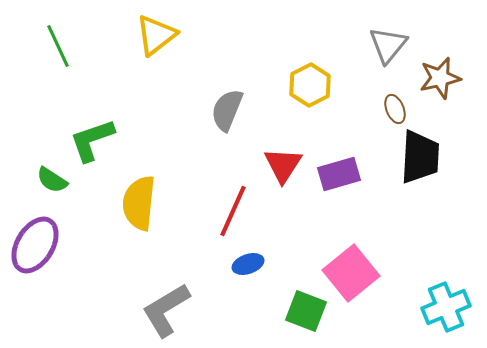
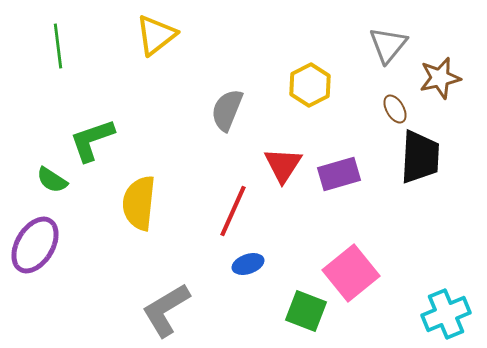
green line: rotated 18 degrees clockwise
brown ellipse: rotated 8 degrees counterclockwise
cyan cross: moved 7 px down
